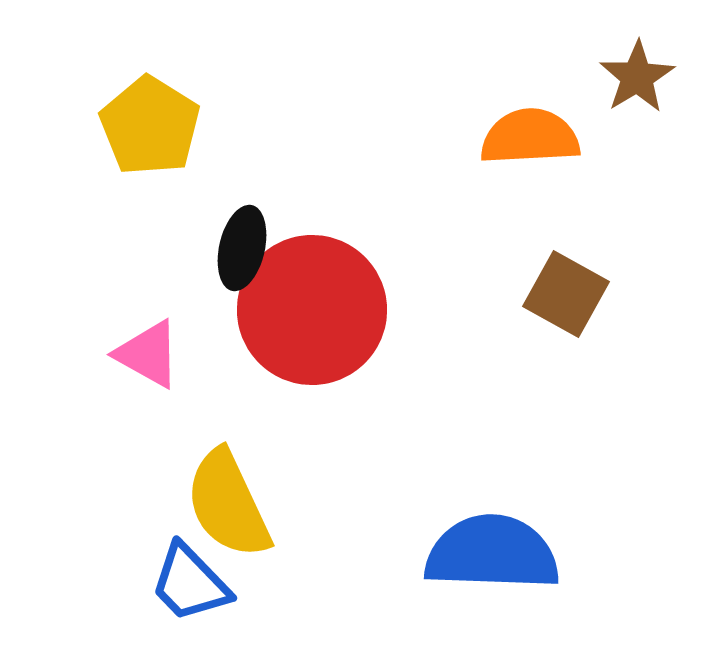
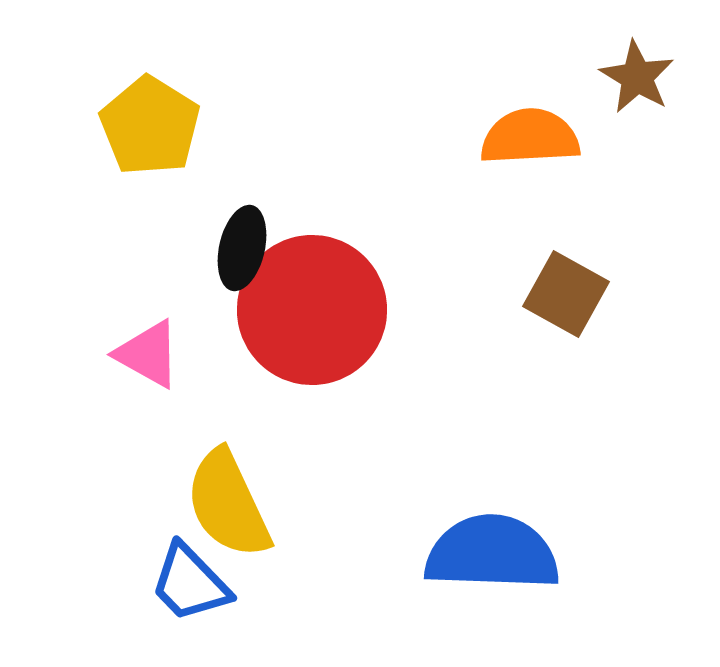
brown star: rotated 10 degrees counterclockwise
